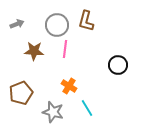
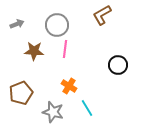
brown L-shape: moved 16 px right, 6 px up; rotated 45 degrees clockwise
